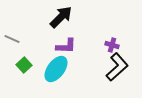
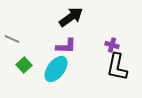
black arrow: moved 10 px right; rotated 10 degrees clockwise
black L-shape: rotated 144 degrees clockwise
